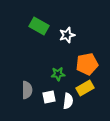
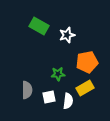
orange pentagon: moved 2 px up
